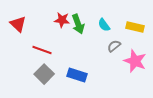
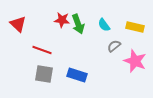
gray square: rotated 36 degrees counterclockwise
